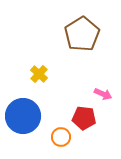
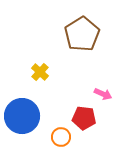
yellow cross: moved 1 px right, 2 px up
blue circle: moved 1 px left
